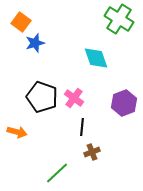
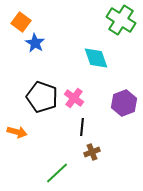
green cross: moved 2 px right, 1 px down
blue star: rotated 24 degrees counterclockwise
